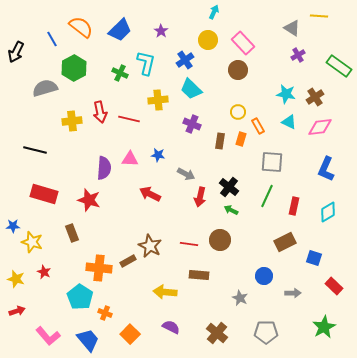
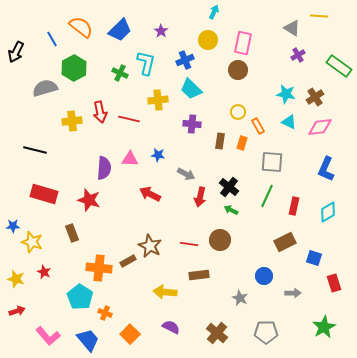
pink rectangle at (243, 43): rotated 55 degrees clockwise
blue cross at (185, 60): rotated 12 degrees clockwise
purple cross at (192, 124): rotated 18 degrees counterclockwise
orange rectangle at (241, 139): moved 1 px right, 4 px down
brown rectangle at (199, 275): rotated 12 degrees counterclockwise
red rectangle at (334, 286): moved 3 px up; rotated 30 degrees clockwise
